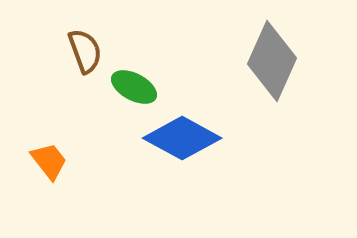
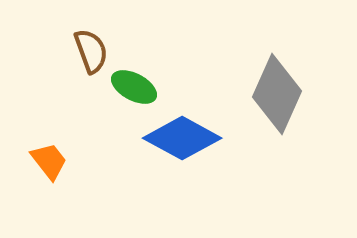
brown semicircle: moved 6 px right
gray diamond: moved 5 px right, 33 px down
